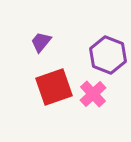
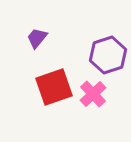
purple trapezoid: moved 4 px left, 4 px up
purple hexagon: rotated 21 degrees clockwise
